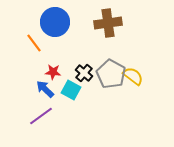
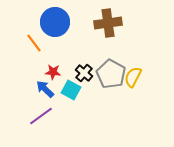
yellow semicircle: moved 1 px down; rotated 100 degrees counterclockwise
